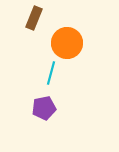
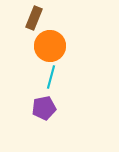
orange circle: moved 17 px left, 3 px down
cyan line: moved 4 px down
